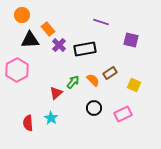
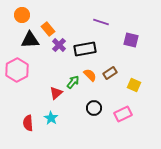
orange semicircle: moved 3 px left, 5 px up
